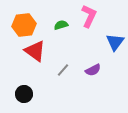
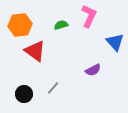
orange hexagon: moved 4 px left
blue triangle: rotated 18 degrees counterclockwise
gray line: moved 10 px left, 18 px down
